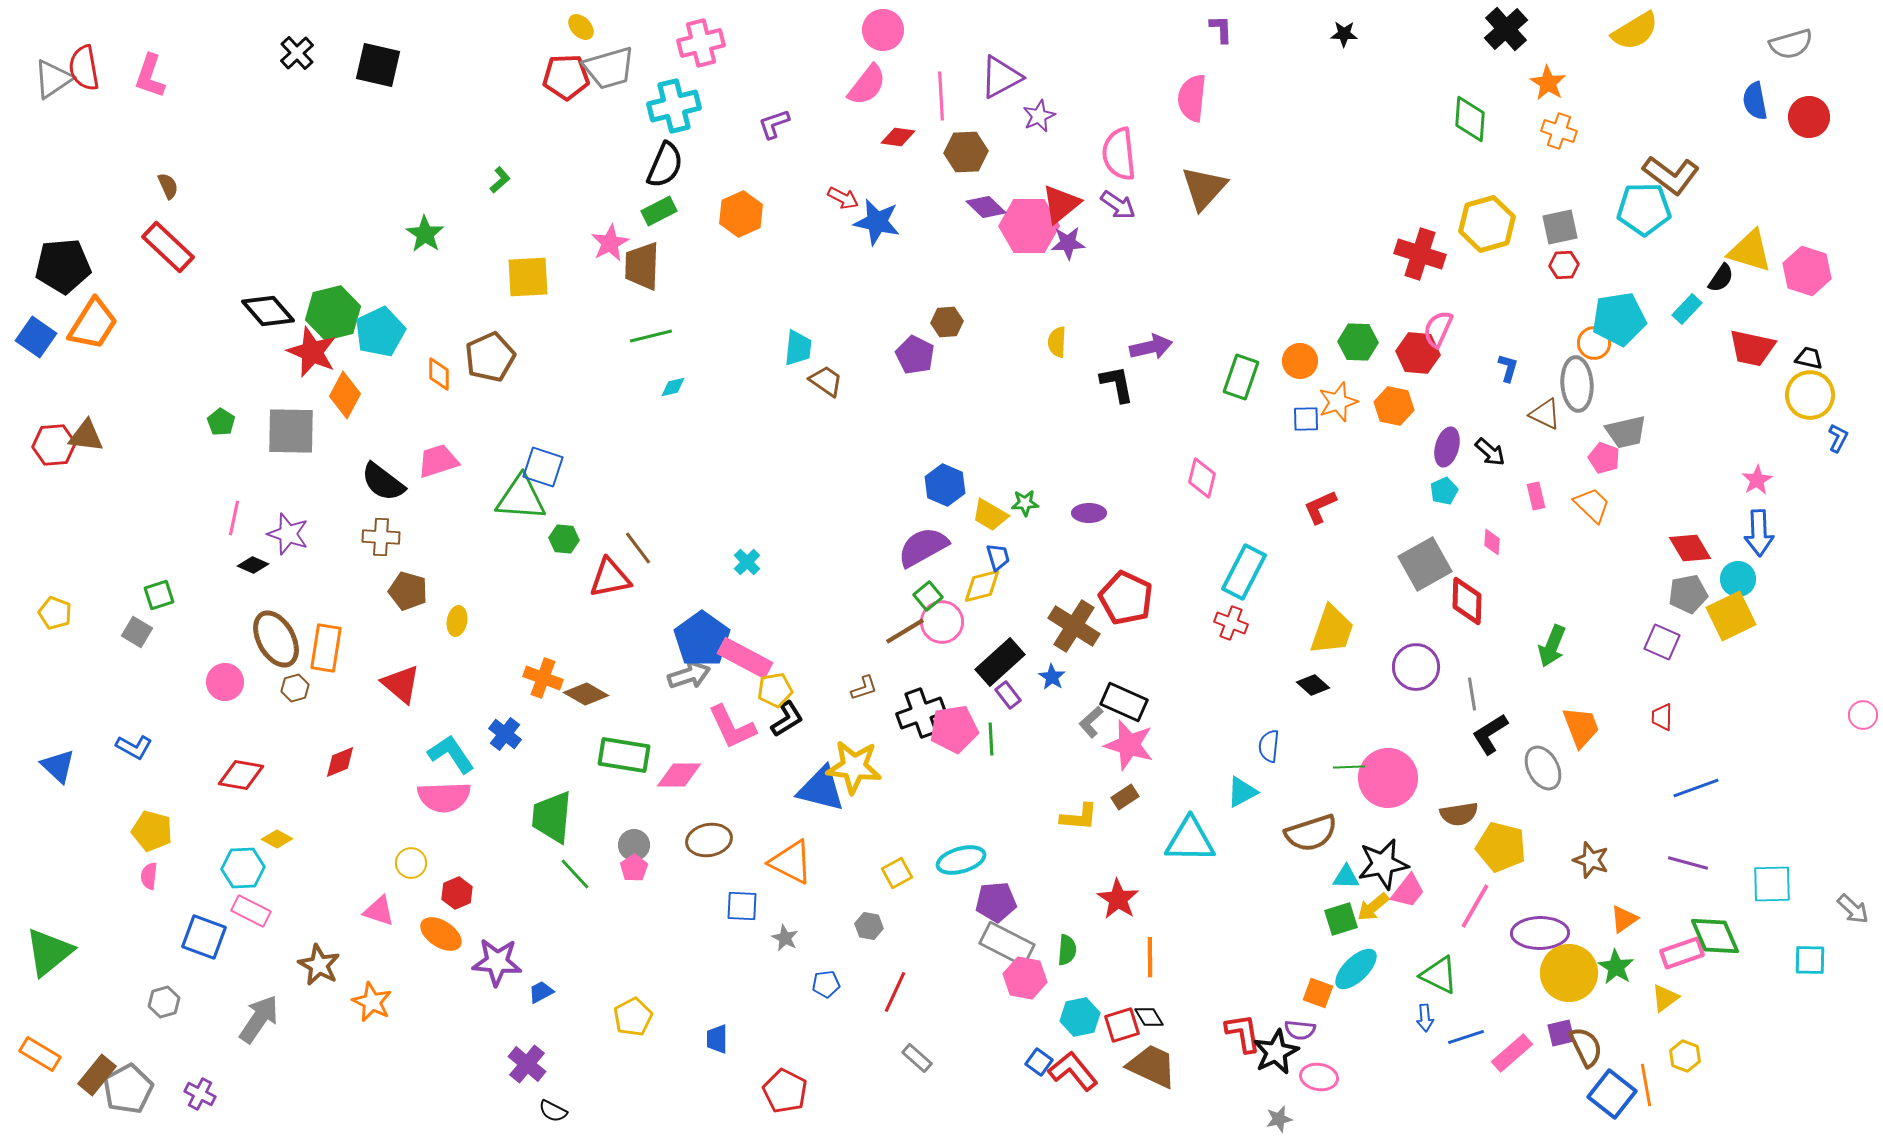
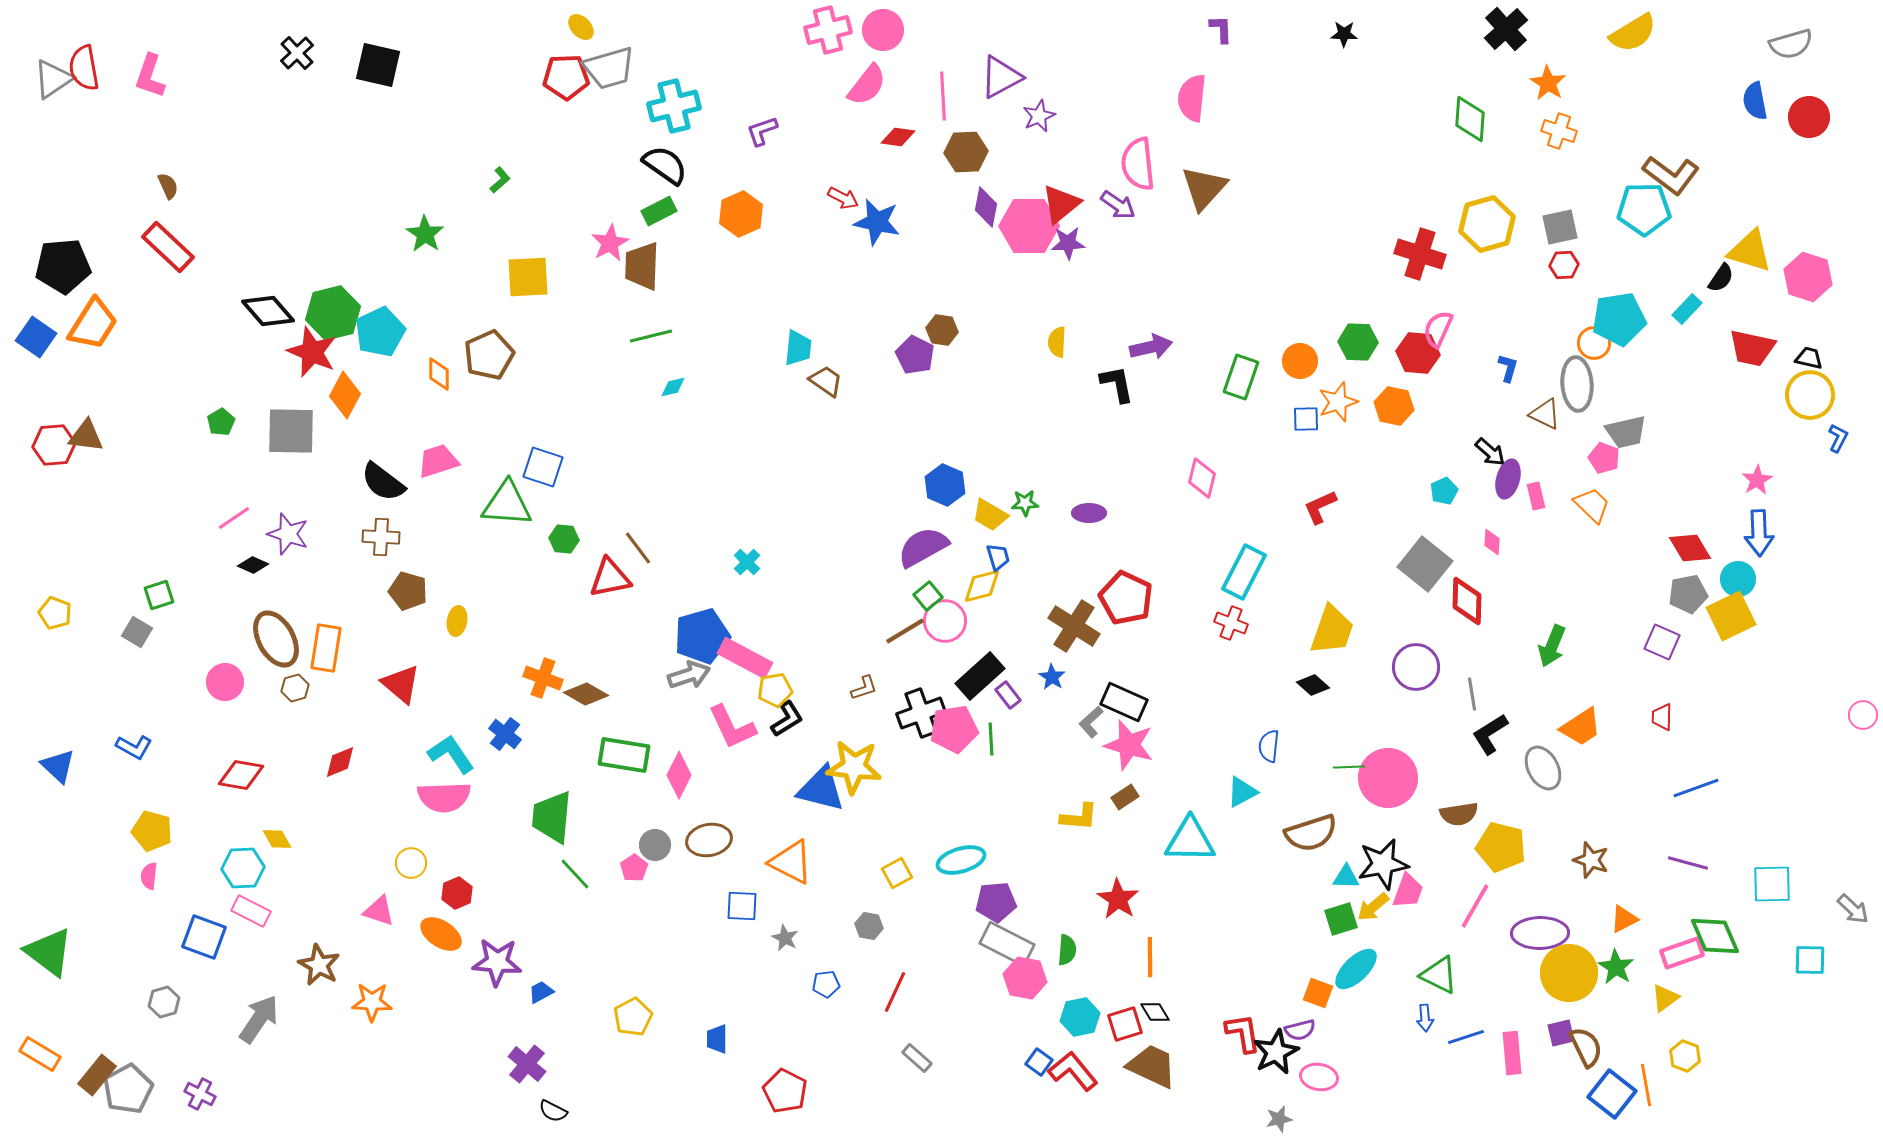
yellow semicircle at (1635, 31): moved 2 px left, 2 px down
pink cross at (701, 43): moved 127 px right, 13 px up
pink line at (941, 96): moved 2 px right
purple L-shape at (774, 124): moved 12 px left, 7 px down
pink semicircle at (1119, 154): moved 19 px right, 10 px down
black semicircle at (665, 165): rotated 78 degrees counterclockwise
purple diamond at (986, 207): rotated 57 degrees clockwise
pink hexagon at (1807, 271): moved 1 px right, 6 px down
brown hexagon at (947, 322): moved 5 px left, 8 px down; rotated 12 degrees clockwise
brown pentagon at (490, 357): moved 1 px left, 2 px up
green pentagon at (221, 422): rotated 8 degrees clockwise
purple ellipse at (1447, 447): moved 61 px right, 32 px down
green triangle at (521, 498): moved 14 px left, 6 px down
pink line at (234, 518): rotated 44 degrees clockwise
gray square at (1425, 564): rotated 22 degrees counterclockwise
pink circle at (942, 622): moved 3 px right, 1 px up
blue pentagon at (702, 639): moved 3 px up; rotated 20 degrees clockwise
black rectangle at (1000, 662): moved 20 px left, 14 px down
orange trapezoid at (1581, 727): rotated 78 degrees clockwise
pink diamond at (679, 775): rotated 63 degrees counterclockwise
yellow diamond at (277, 839): rotated 32 degrees clockwise
gray circle at (634, 845): moved 21 px right
pink trapezoid at (1408, 891): rotated 18 degrees counterclockwise
orange triangle at (1624, 919): rotated 8 degrees clockwise
green triangle at (49, 952): rotated 44 degrees counterclockwise
orange star at (372, 1002): rotated 24 degrees counterclockwise
black diamond at (1149, 1017): moved 6 px right, 5 px up
red square at (1122, 1025): moved 3 px right, 1 px up
purple semicircle at (1300, 1030): rotated 20 degrees counterclockwise
pink rectangle at (1512, 1053): rotated 54 degrees counterclockwise
